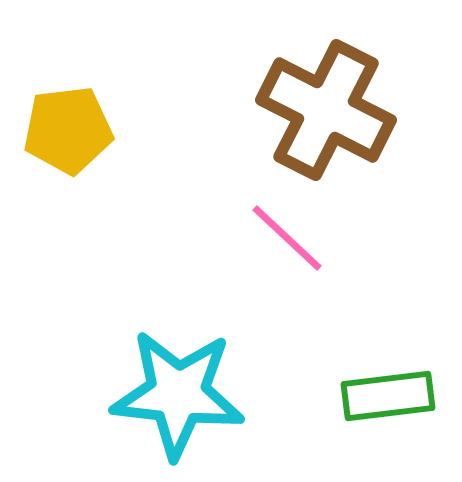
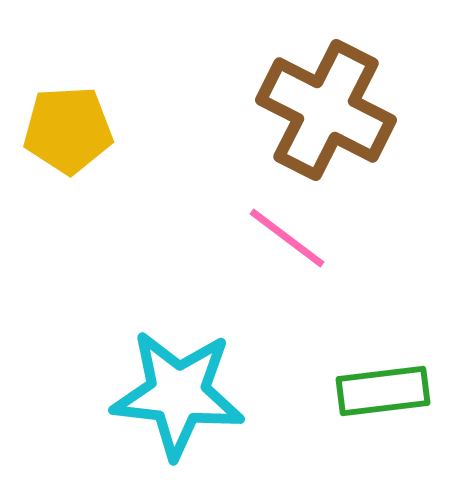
yellow pentagon: rotated 4 degrees clockwise
pink line: rotated 6 degrees counterclockwise
green rectangle: moved 5 px left, 5 px up
